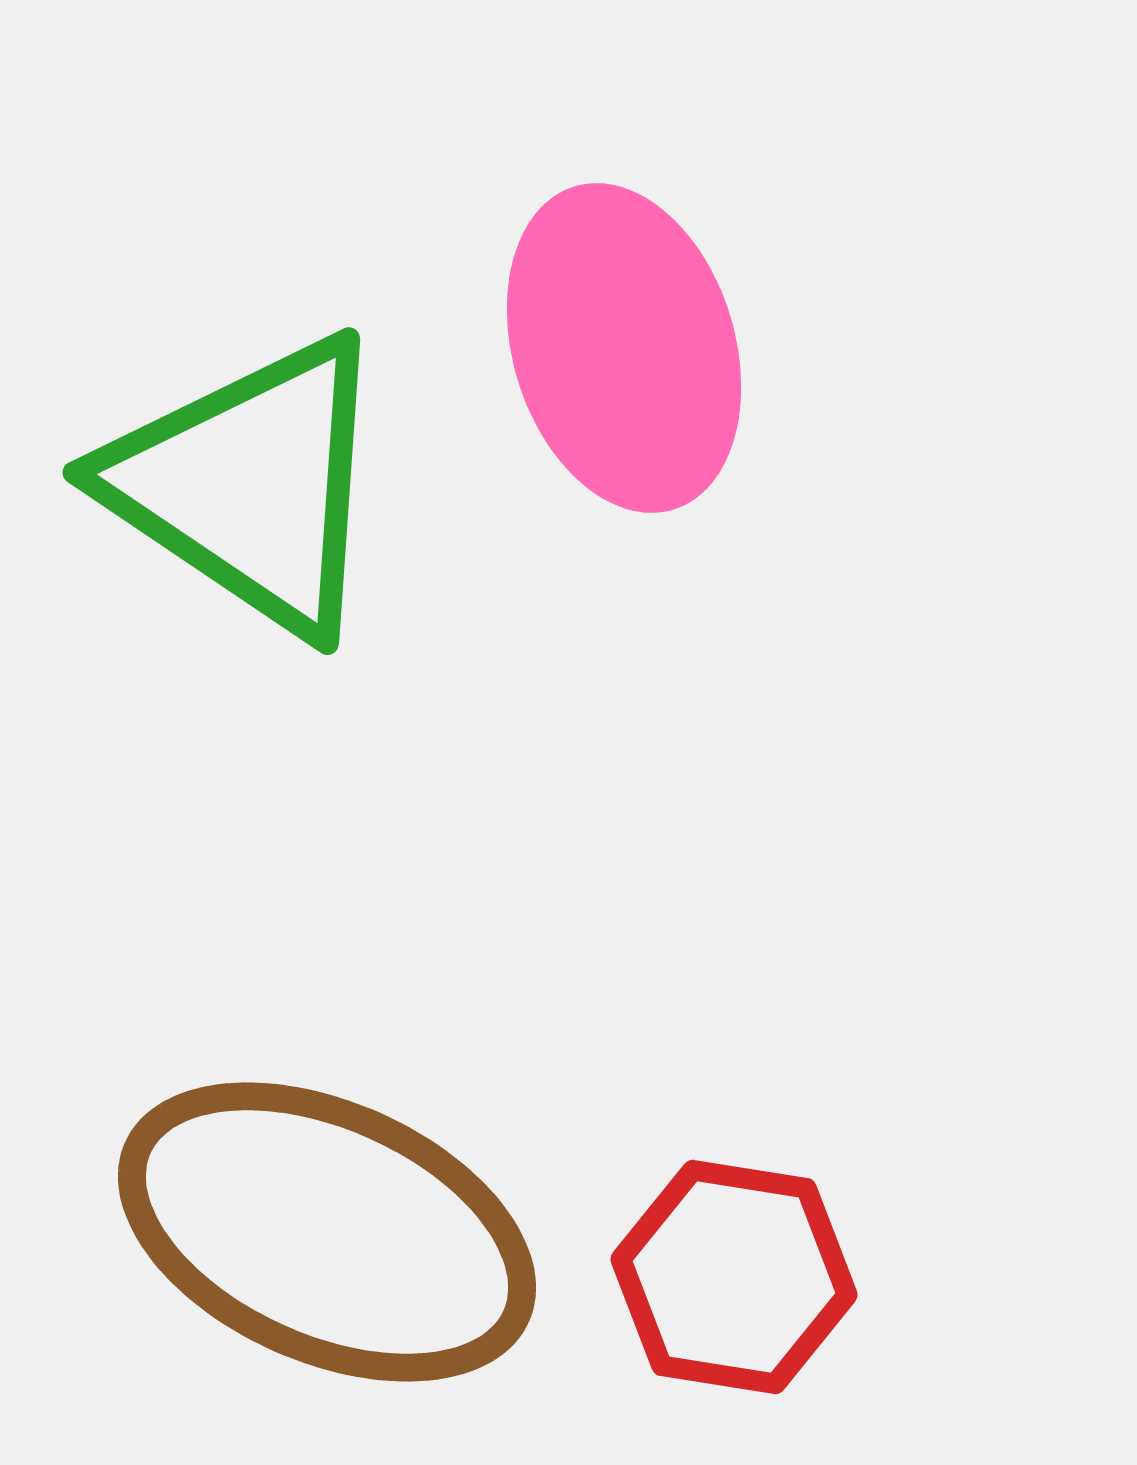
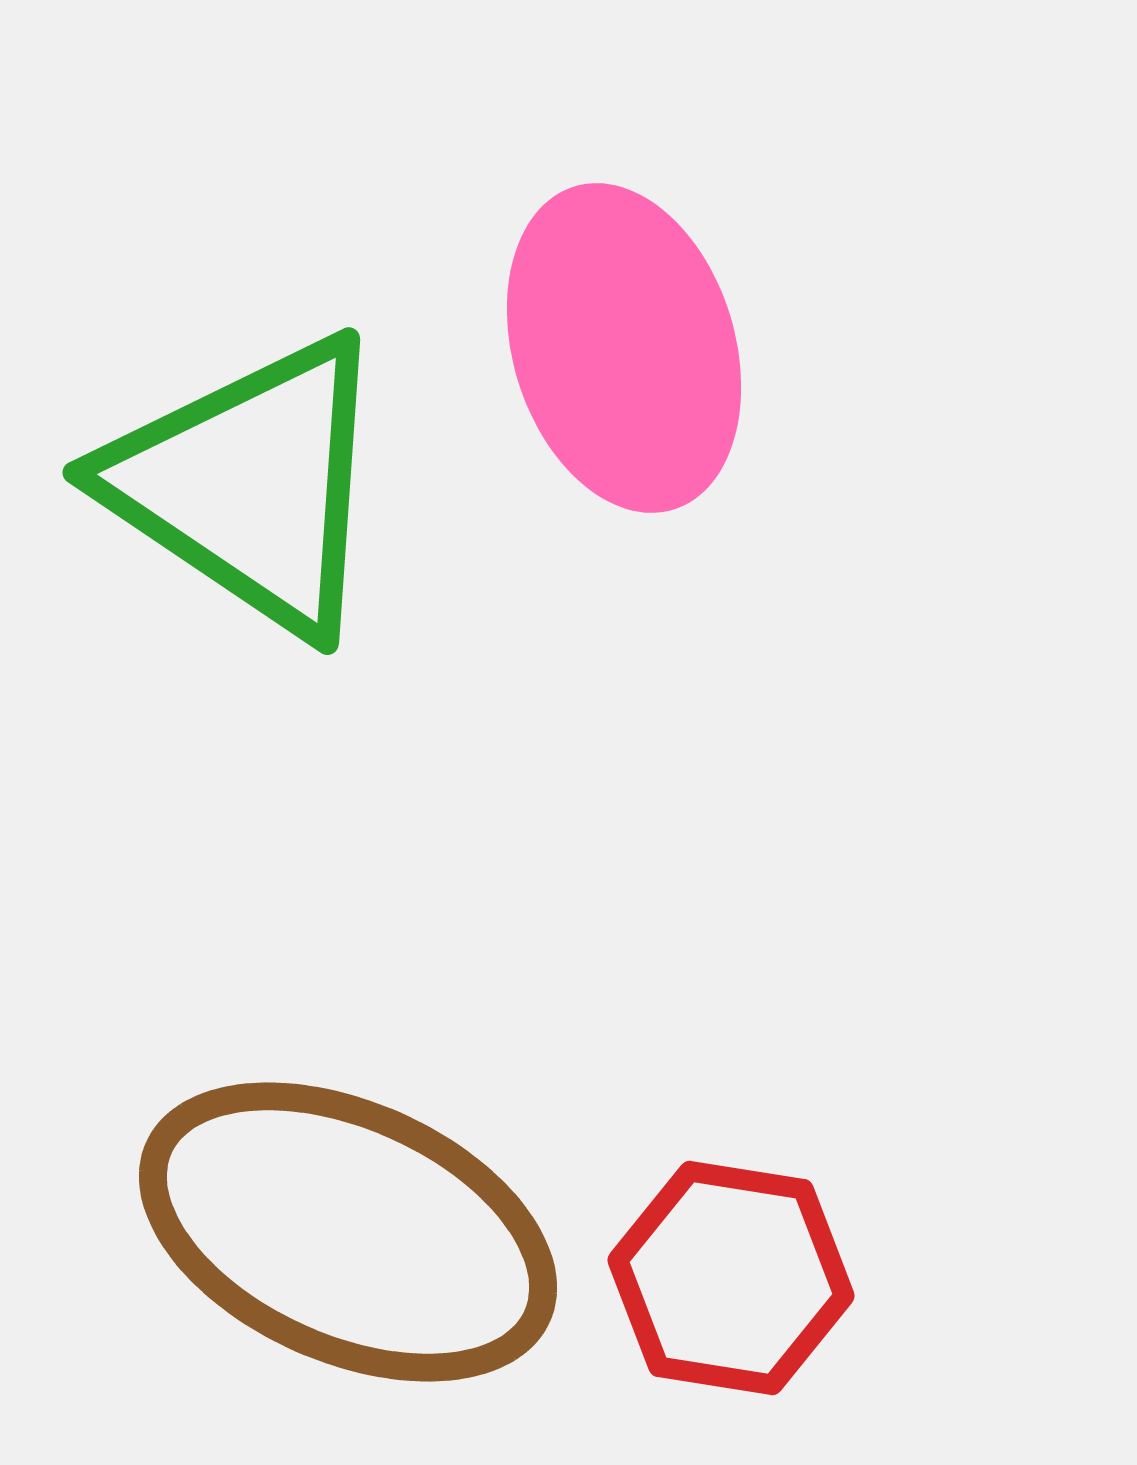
brown ellipse: moved 21 px right
red hexagon: moved 3 px left, 1 px down
